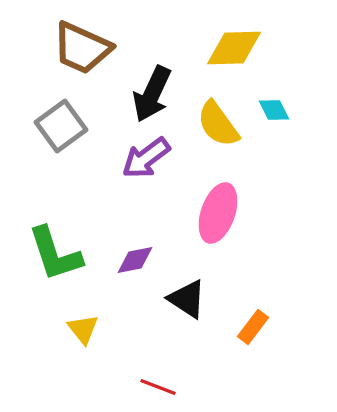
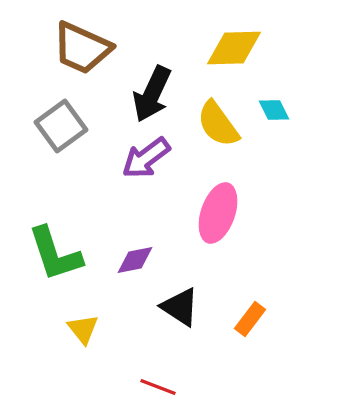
black triangle: moved 7 px left, 8 px down
orange rectangle: moved 3 px left, 8 px up
